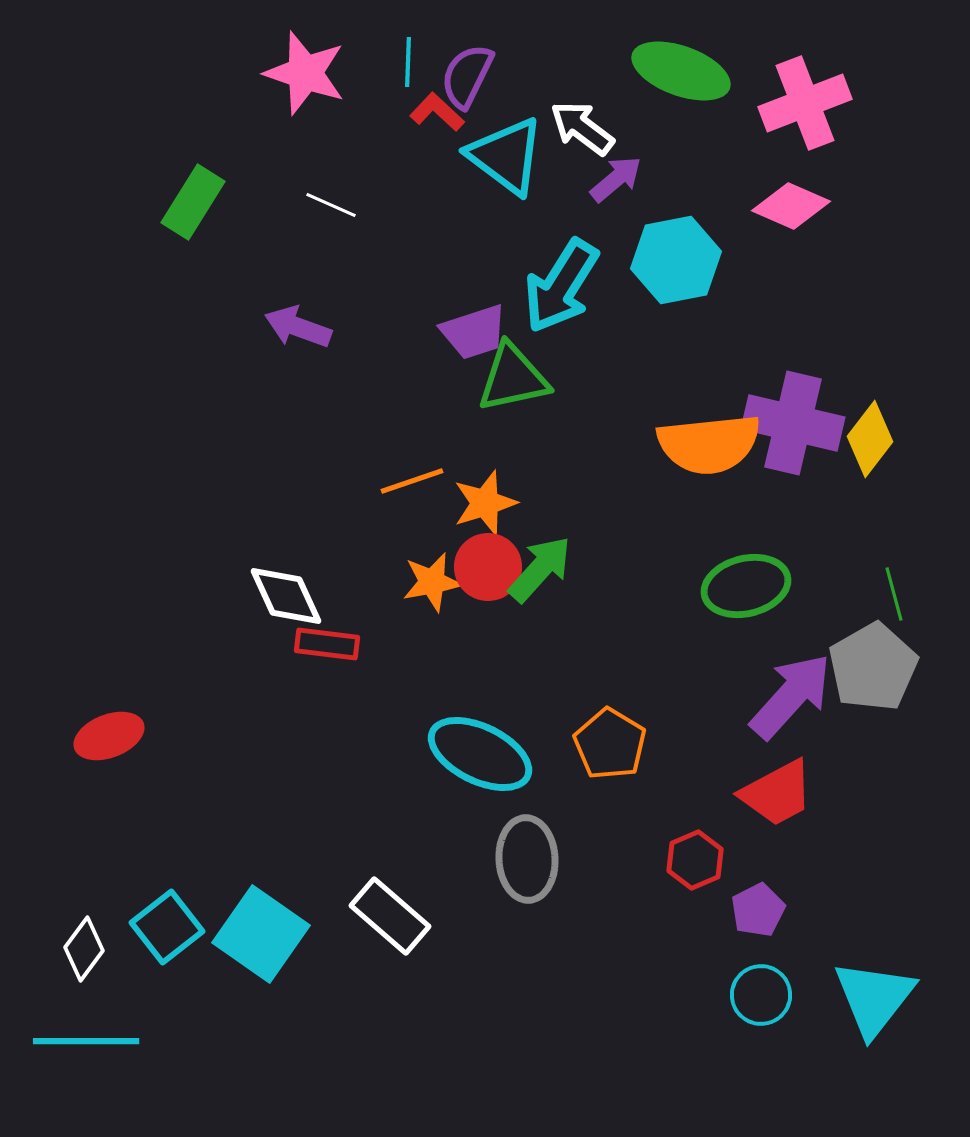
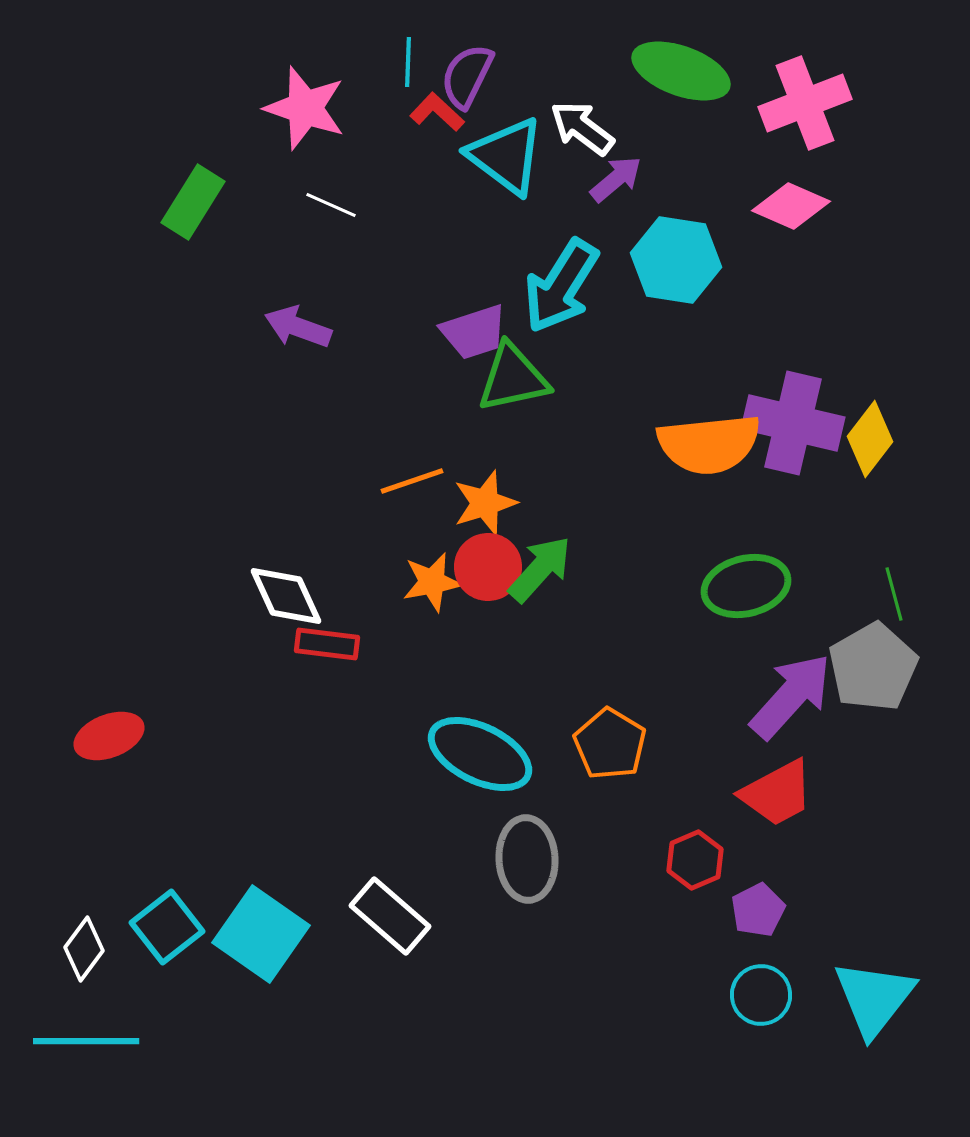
pink star at (305, 73): moved 35 px down
cyan hexagon at (676, 260): rotated 20 degrees clockwise
